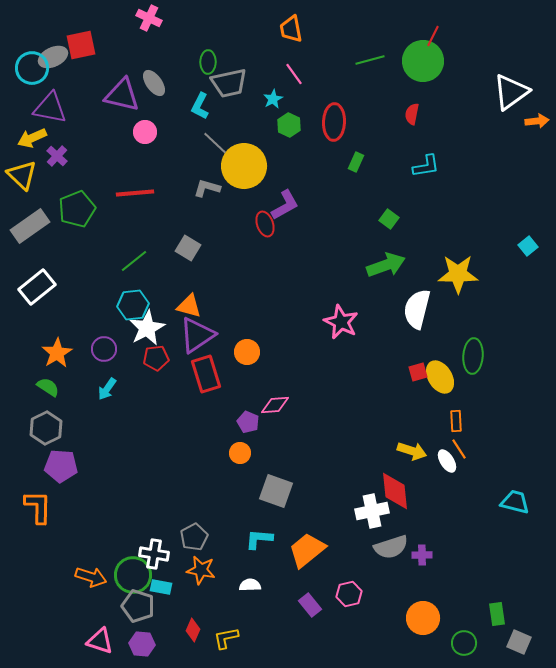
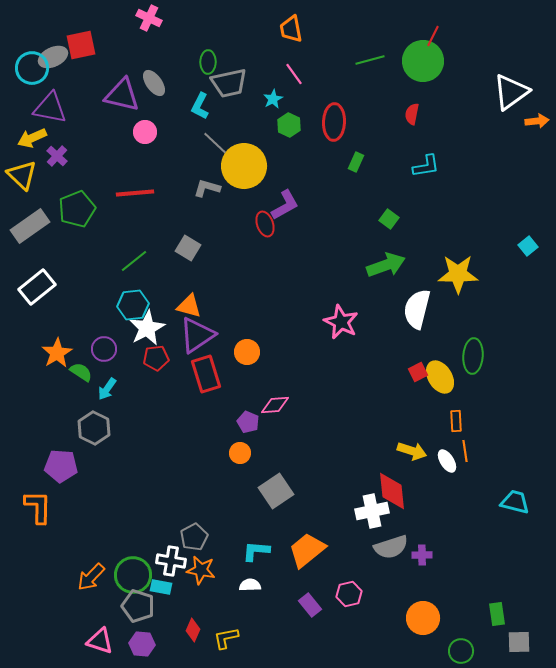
red square at (418, 372): rotated 12 degrees counterclockwise
green semicircle at (48, 387): moved 33 px right, 15 px up
gray hexagon at (46, 428): moved 48 px right; rotated 8 degrees counterclockwise
orange line at (459, 449): moved 6 px right, 2 px down; rotated 25 degrees clockwise
gray square at (276, 491): rotated 36 degrees clockwise
red diamond at (395, 491): moved 3 px left
cyan L-shape at (259, 539): moved 3 px left, 12 px down
white cross at (154, 554): moved 17 px right, 7 px down
orange arrow at (91, 577): rotated 116 degrees clockwise
gray square at (519, 642): rotated 25 degrees counterclockwise
green circle at (464, 643): moved 3 px left, 8 px down
